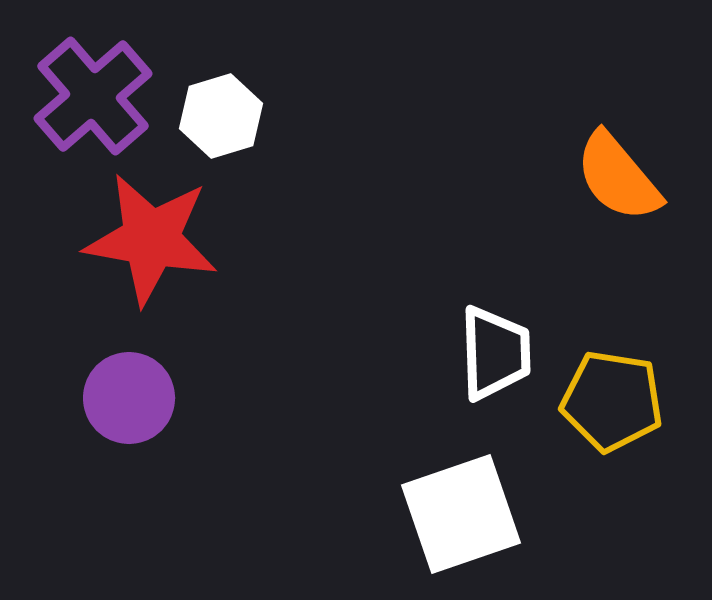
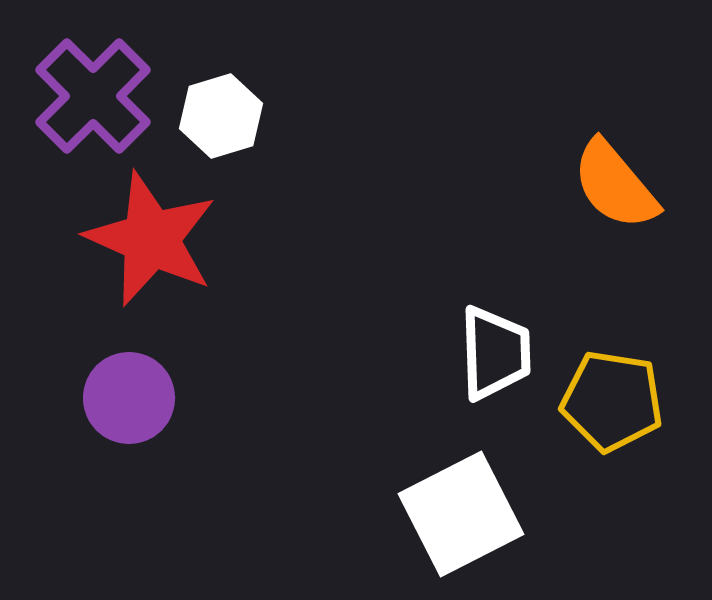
purple cross: rotated 4 degrees counterclockwise
orange semicircle: moved 3 px left, 8 px down
red star: rotated 14 degrees clockwise
white square: rotated 8 degrees counterclockwise
